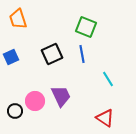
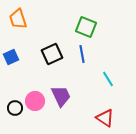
black circle: moved 3 px up
